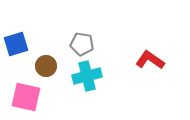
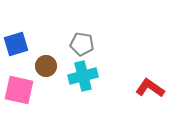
red L-shape: moved 28 px down
cyan cross: moved 4 px left
pink square: moved 7 px left, 7 px up
